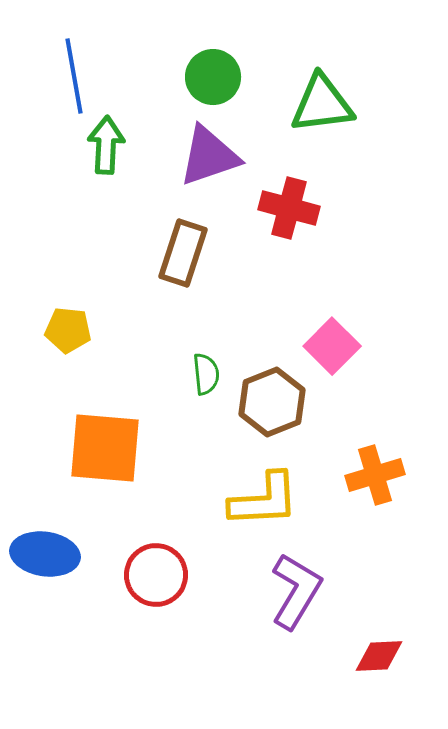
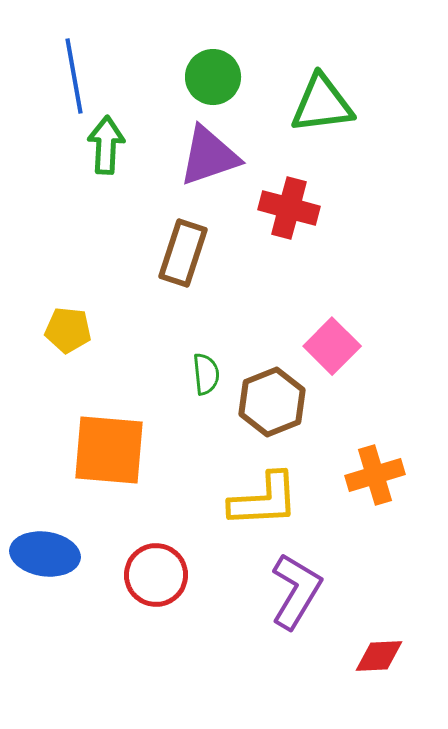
orange square: moved 4 px right, 2 px down
